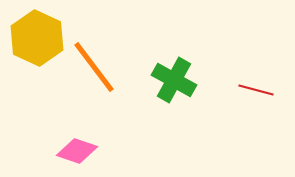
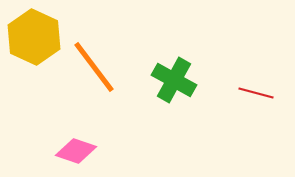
yellow hexagon: moved 3 px left, 1 px up
red line: moved 3 px down
pink diamond: moved 1 px left
